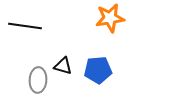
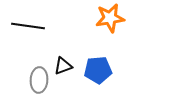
black line: moved 3 px right
black triangle: rotated 36 degrees counterclockwise
gray ellipse: moved 1 px right
